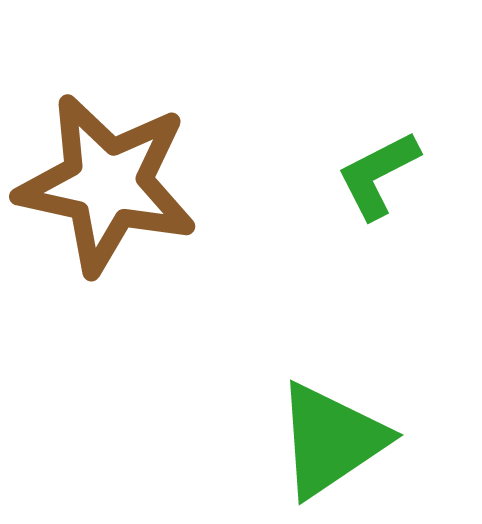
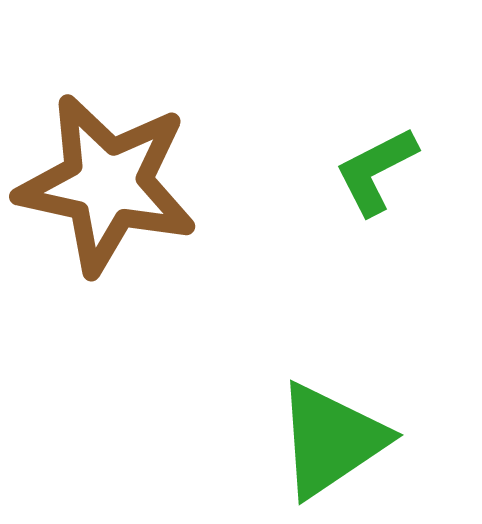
green L-shape: moved 2 px left, 4 px up
